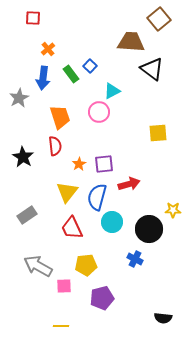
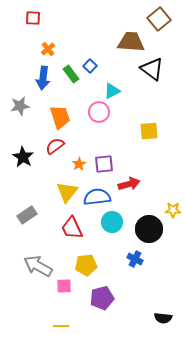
gray star: moved 1 px right, 8 px down; rotated 18 degrees clockwise
yellow square: moved 9 px left, 2 px up
red semicircle: rotated 120 degrees counterclockwise
blue semicircle: rotated 68 degrees clockwise
